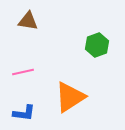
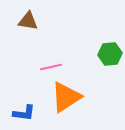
green hexagon: moved 13 px right, 9 px down; rotated 15 degrees clockwise
pink line: moved 28 px right, 5 px up
orange triangle: moved 4 px left
